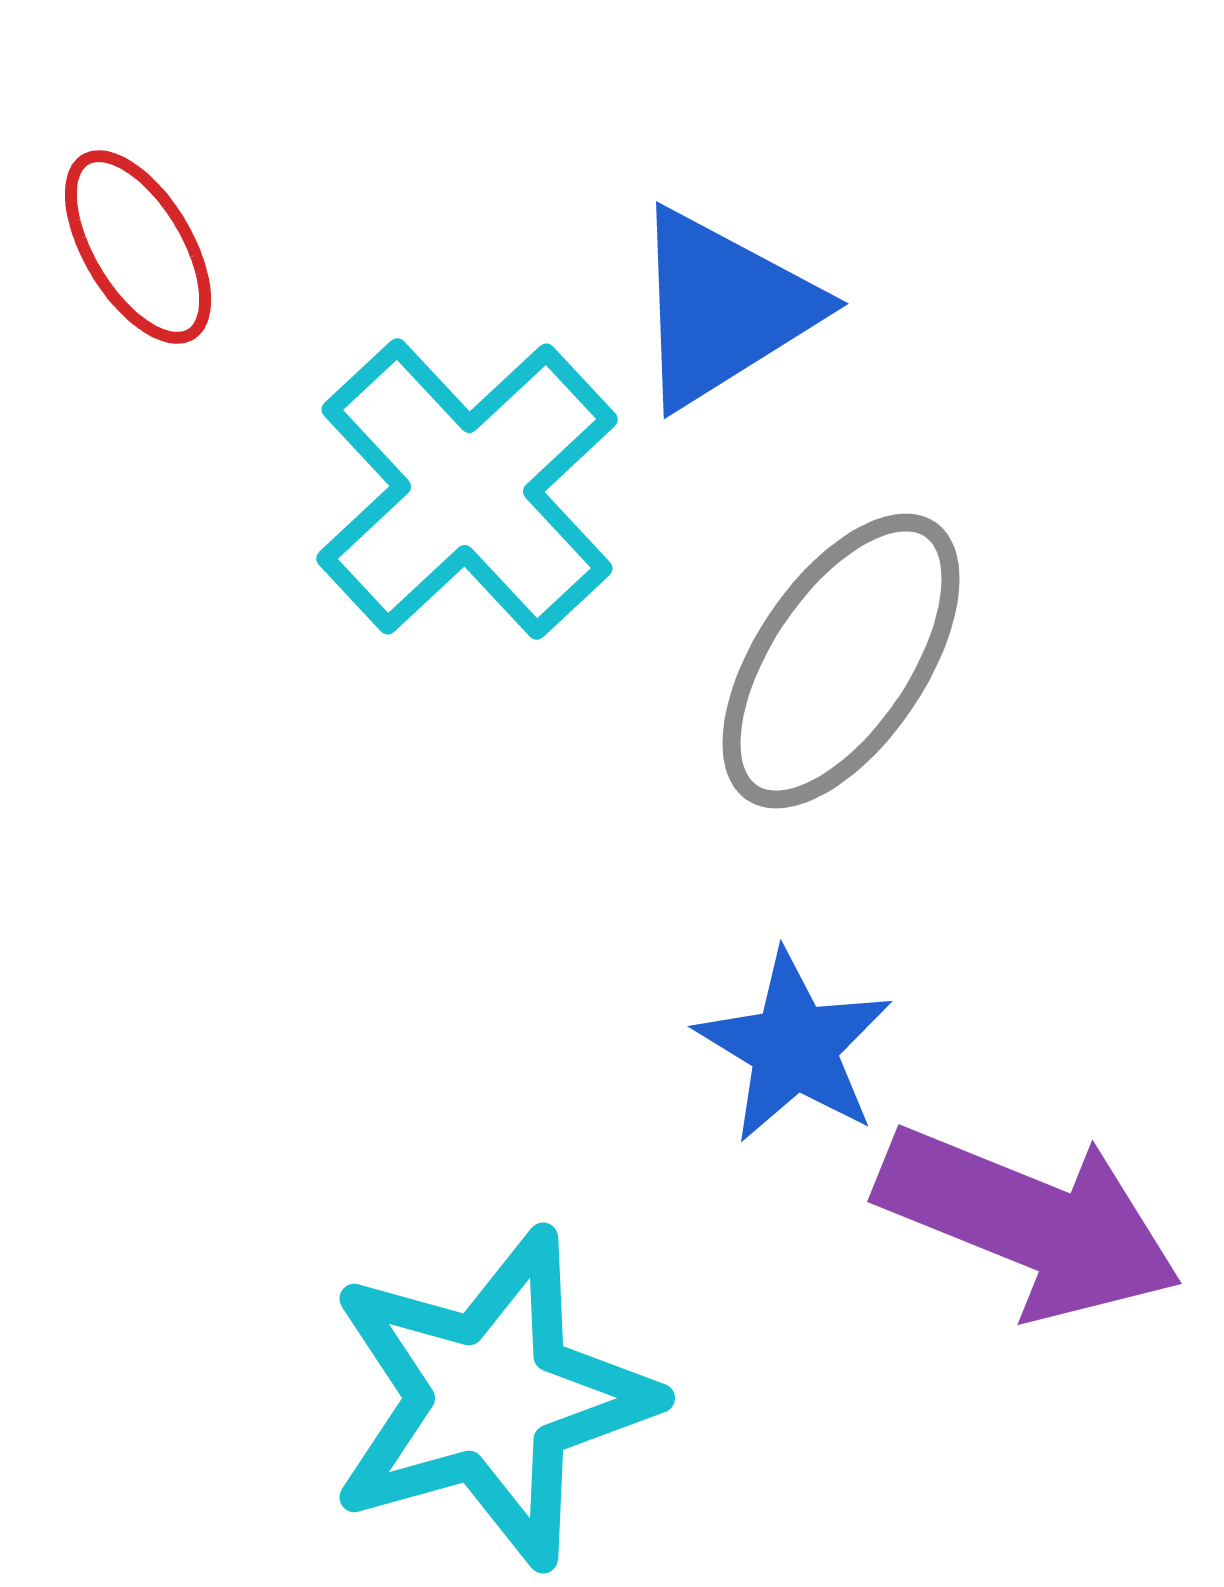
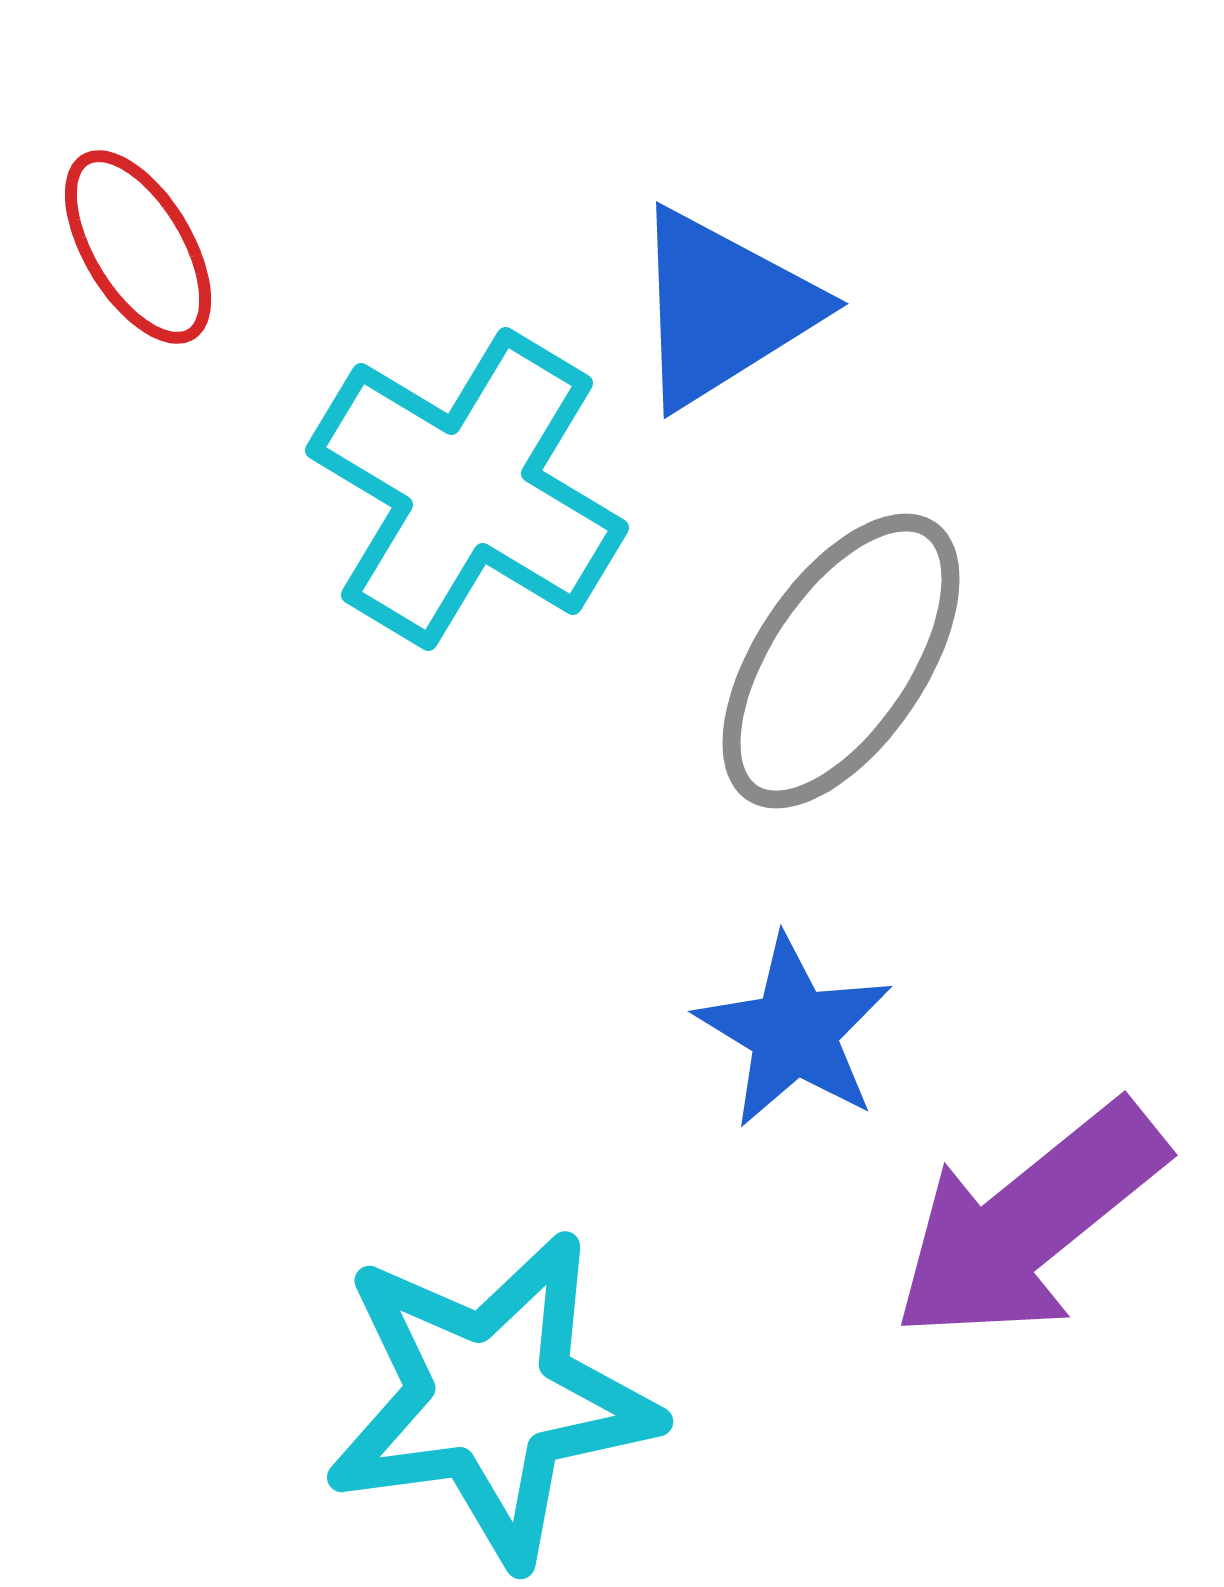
cyan cross: rotated 16 degrees counterclockwise
blue star: moved 15 px up
purple arrow: rotated 119 degrees clockwise
cyan star: rotated 8 degrees clockwise
